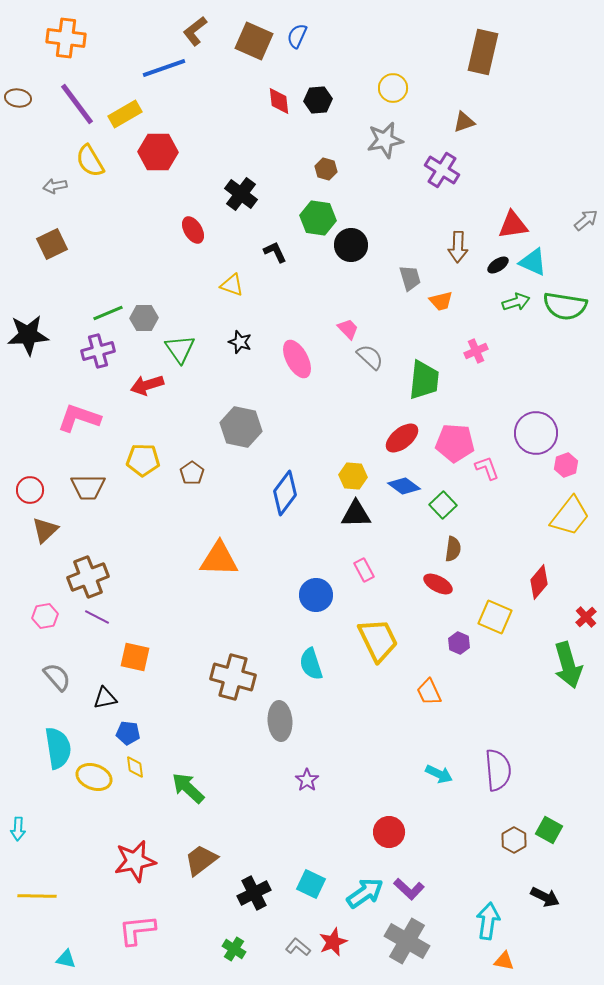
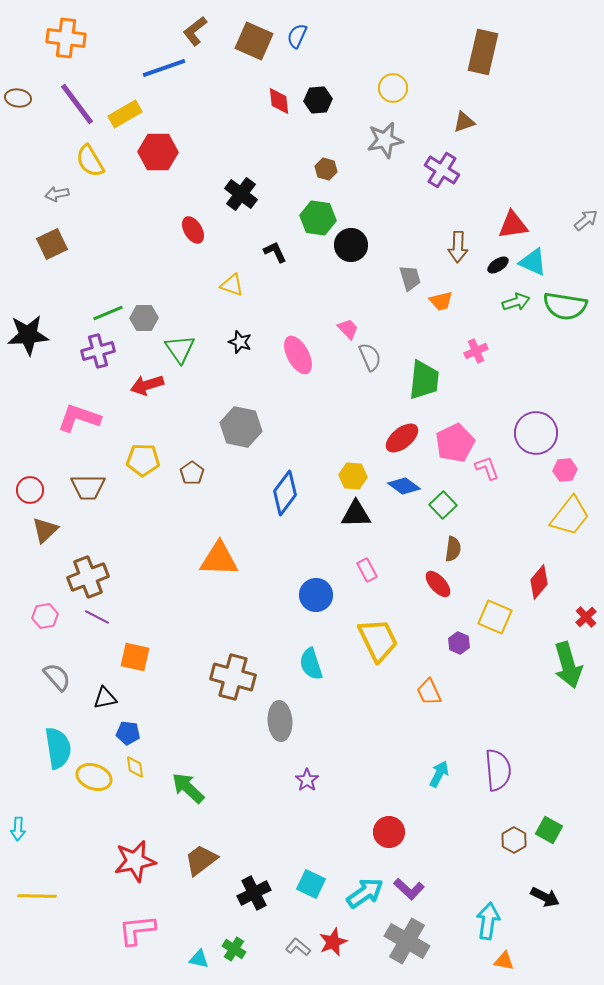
gray arrow at (55, 186): moved 2 px right, 8 px down
gray semicircle at (370, 357): rotated 24 degrees clockwise
pink ellipse at (297, 359): moved 1 px right, 4 px up
pink pentagon at (455, 443): rotated 30 degrees counterclockwise
pink hexagon at (566, 465): moved 1 px left, 5 px down; rotated 15 degrees clockwise
pink rectangle at (364, 570): moved 3 px right
red ellipse at (438, 584): rotated 20 degrees clockwise
cyan arrow at (439, 774): rotated 88 degrees counterclockwise
cyan triangle at (66, 959): moved 133 px right
